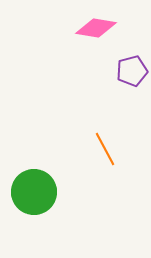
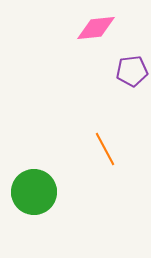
pink diamond: rotated 15 degrees counterclockwise
purple pentagon: rotated 8 degrees clockwise
